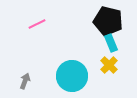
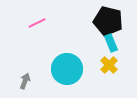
pink line: moved 1 px up
cyan circle: moved 5 px left, 7 px up
